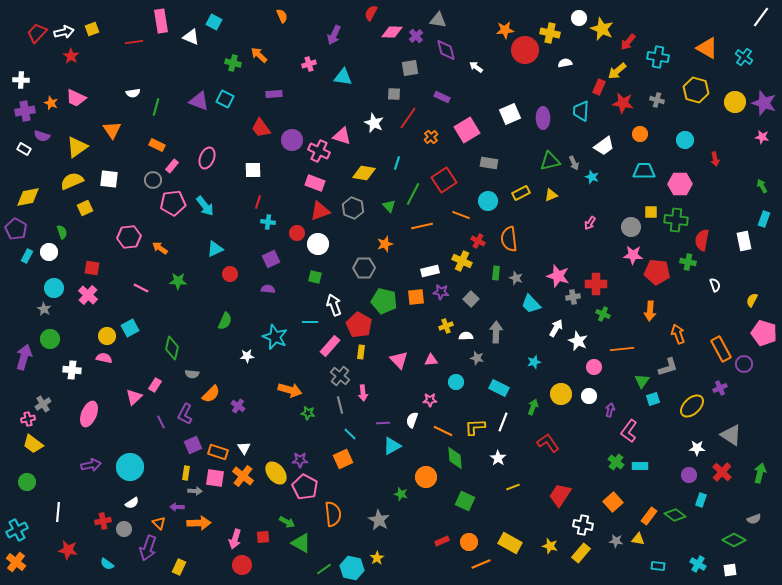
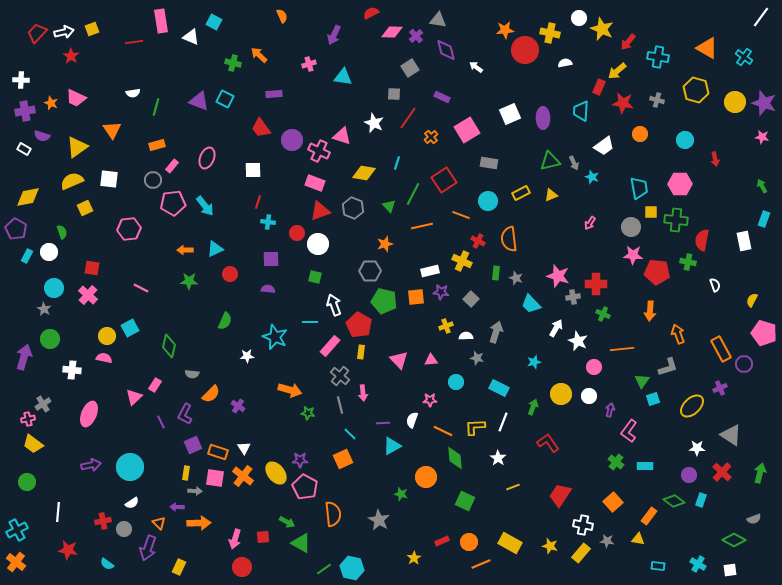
red semicircle at (371, 13): rotated 35 degrees clockwise
gray square at (410, 68): rotated 24 degrees counterclockwise
orange rectangle at (157, 145): rotated 42 degrees counterclockwise
cyan trapezoid at (644, 171): moved 5 px left, 17 px down; rotated 80 degrees clockwise
pink hexagon at (129, 237): moved 8 px up
orange arrow at (160, 248): moved 25 px right, 2 px down; rotated 35 degrees counterclockwise
purple square at (271, 259): rotated 24 degrees clockwise
gray hexagon at (364, 268): moved 6 px right, 3 px down
green star at (178, 281): moved 11 px right
gray arrow at (496, 332): rotated 15 degrees clockwise
green diamond at (172, 348): moved 3 px left, 2 px up
cyan rectangle at (640, 466): moved 5 px right
green diamond at (675, 515): moved 1 px left, 14 px up
gray star at (616, 541): moved 9 px left
yellow star at (377, 558): moved 37 px right
red circle at (242, 565): moved 2 px down
